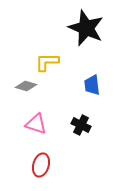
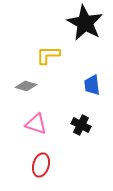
black star: moved 1 px left, 5 px up; rotated 6 degrees clockwise
yellow L-shape: moved 1 px right, 7 px up
